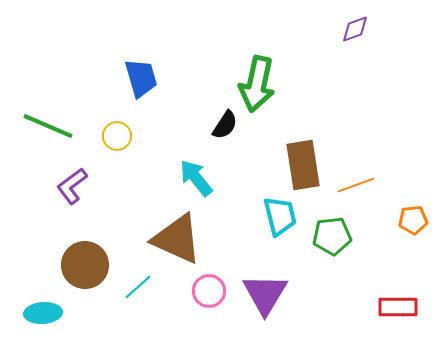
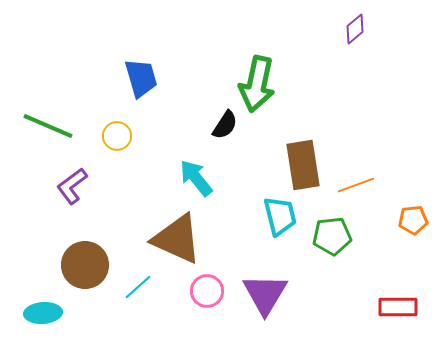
purple diamond: rotated 20 degrees counterclockwise
pink circle: moved 2 px left
